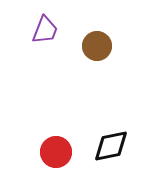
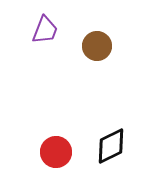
black diamond: rotated 15 degrees counterclockwise
